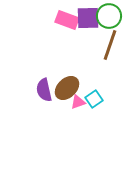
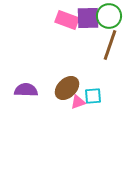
purple semicircle: moved 18 px left; rotated 105 degrees clockwise
cyan square: moved 1 px left, 3 px up; rotated 30 degrees clockwise
